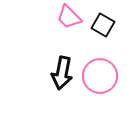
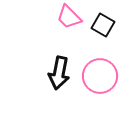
black arrow: moved 3 px left
